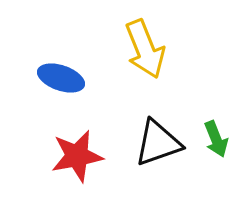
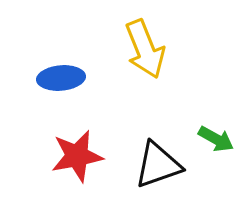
blue ellipse: rotated 24 degrees counterclockwise
green arrow: rotated 39 degrees counterclockwise
black triangle: moved 22 px down
